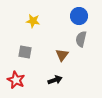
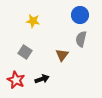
blue circle: moved 1 px right, 1 px up
gray square: rotated 24 degrees clockwise
black arrow: moved 13 px left, 1 px up
